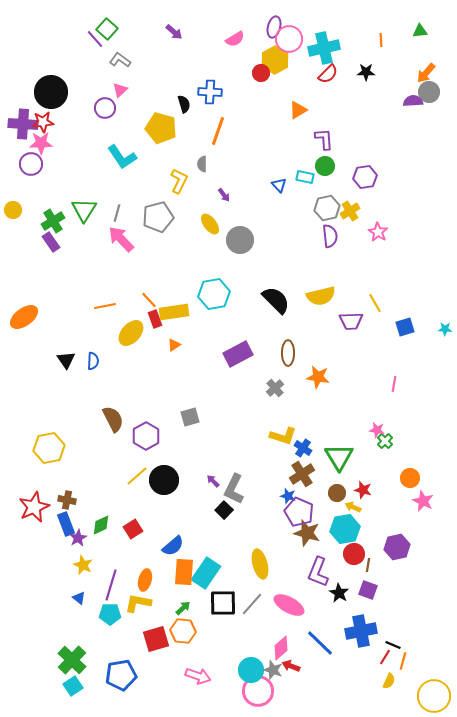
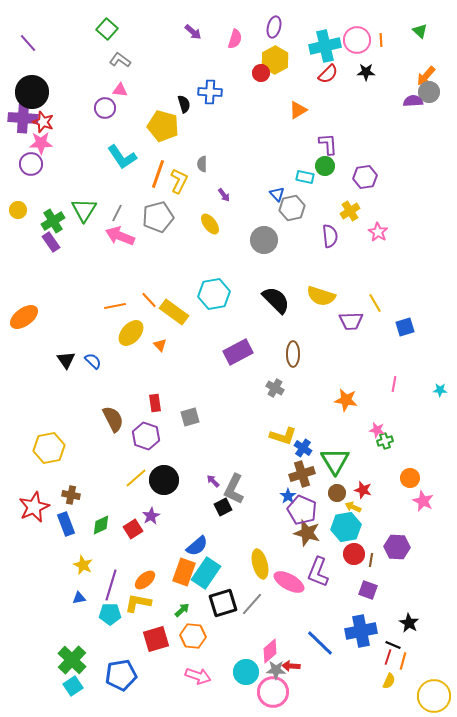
green triangle at (420, 31): rotated 49 degrees clockwise
purple arrow at (174, 32): moved 19 px right
purple line at (95, 39): moved 67 px left, 4 px down
pink semicircle at (235, 39): rotated 42 degrees counterclockwise
pink circle at (289, 39): moved 68 px right, 1 px down
cyan cross at (324, 48): moved 1 px right, 2 px up
orange arrow at (426, 73): moved 3 px down
pink triangle at (120, 90): rotated 49 degrees clockwise
black circle at (51, 92): moved 19 px left
red star at (43, 122): rotated 25 degrees clockwise
purple cross at (23, 124): moved 6 px up
yellow pentagon at (161, 128): moved 2 px right, 2 px up
orange line at (218, 131): moved 60 px left, 43 px down
purple L-shape at (324, 139): moved 4 px right, 5 px down
blue triangle at (279, 185): moved 2 px left, 9 px down
gray hexagon at (327, 208): moved 35 px left
yellow circle at (13, 210): moved 5 px right
gray line at (117, 213): rotated 12 degrees clockwise
pink arrow at (121, 239): moved 1 px left, 3 px up; rotated 24 degrees counterclockwise
gray circle at (240, 240): moved 24 px right
yellow semicircle at (321, 296): rotated 32 degrees clockwise
orange line at (105, 306): moved 10 px right
yellow rectangle at (174, 312): rotated 44 degrees clockwise
red rectangle at (155, 319): moved 84 px down; rotated 12 degrees clockwise
cyan star at (445, 329): moved 5 px left, 61 px down
orange triangle at (174, 345): moved 14 px left; rotated 40 degrees counterclockwise
brown ellipse at (288, 353): moved 5 px right, 1 px down
purple rectangle at (238, 354): moved 2 px up
blue semicircle at (93, 361): rotated 48 degrees counterclockwise
orange star at (318, 377): moved 28 px right, 23 px down
gray cross at (275, 388): rotated 18 degrees counterclockwise
purple hexagon at (146, 436): rotated 12 degrees counterclockwise
green cross at (385, 441): rotated 28 degrees clockwise
green triangle at (339, 457): moved 4 px left, 4 px down
brown cross at (302, 474): rotated 15 degrees clockwise
yellow line at (137, 476): moved 1 px left, 2 px down
blue star at (288, 496): rotated 21 degrees clockwise
brown cross at (67, 500): moved 4 px right, 5 px up
black square at (224, 510): moved 1 px left, 3 px up; rotated 18 degrees clockwise
purple pentagon at (299, 512): moved 3 px right, 2 px up
cyan hexagon at (345, 529): moved 1 px right, 2 px up
purple star at (78, 538): moved 73 px right, 22 px up
blue semicircle at (173, 546): moved 24 px right
purple hexagon at (397, 547): rotated 15 degrees clockwise
brown line at (368, 565): moved 3 px right, 5 px up
orange rectangle at (184, 572): rotated 16 degrees clockwise
orange ellipse at (145, 580): rotated 35 degrees clockwise
black star at (339, 593): moved 70 px right, 30 px down
blue triangle at (79, 598): rotated 48 degrees counterclockwise
black square at (223, 603): rotated 16 degrees counterclockwise
pink ellipse at (289, 605): moved 23 px up
green arrow at (183, 608): moved 1 px left, 2 px down
orange hexagon at (183, 631): moved 10 px right, 5 px down
pink diamond at (281, 648): moved 11 px left, 3 px down
red line at (385, 657): moved 3 px right; rotated 14 degrees counterclockwise
red arrow at (291, 666): rotated 18 degrees counterclockwise
cyan circle at (251, 670): moved 5 px left, 2 px down
gray star at (273, 670): moved 3 px right; rotated 18 degrees counterclockwise
pink circle at (258, 691): moved 15 px right, 1 px down
